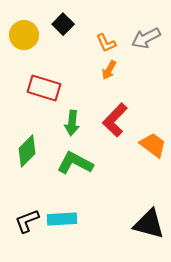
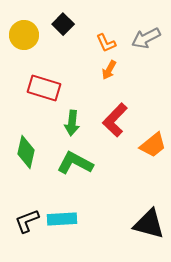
orange trapezoid: rotated 104 degrees clockwise
green diamond: moved 1 px left, 1 px down; rotated 32 degrees counterclockwise
